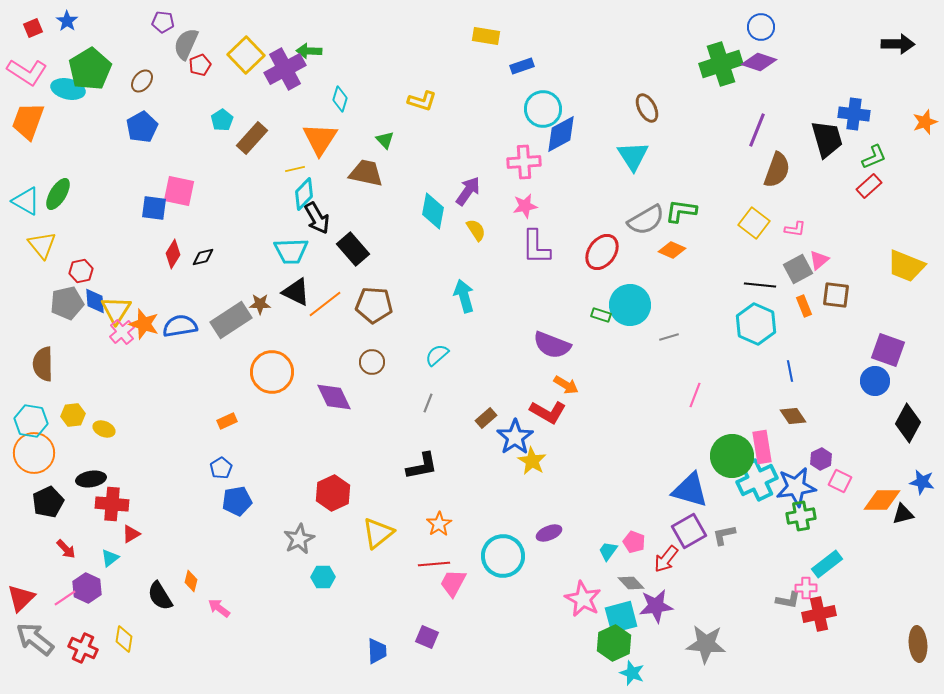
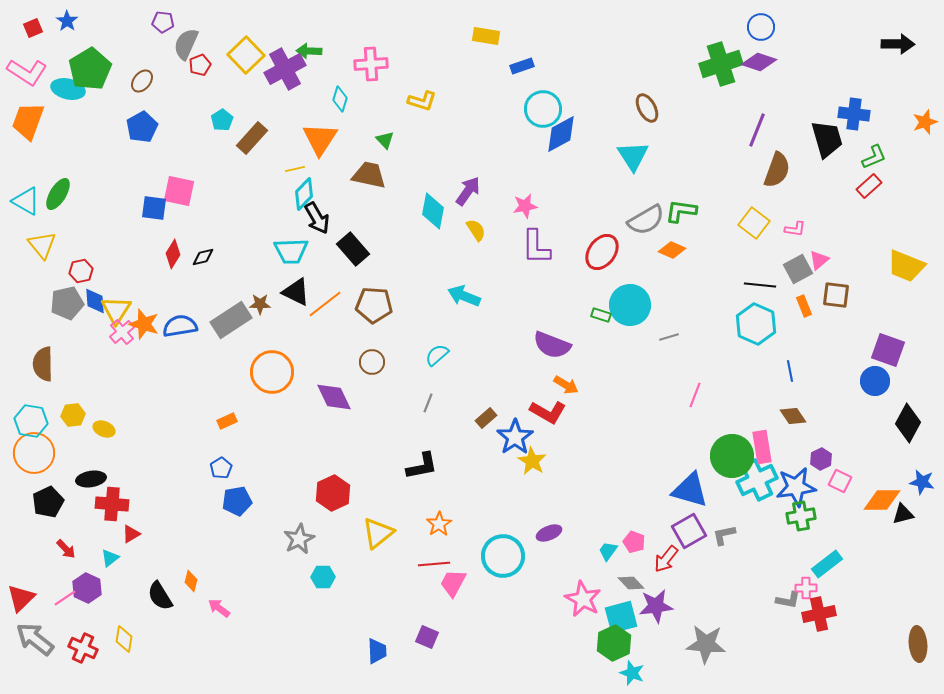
pink cross at (524, 162): moved 153 px left, 98 px up
brown trapezoid at (366, 173): moved 3 px right, 2 px down
cyan arrow at (464, 296): rotated 52 degrees counterclockwise
